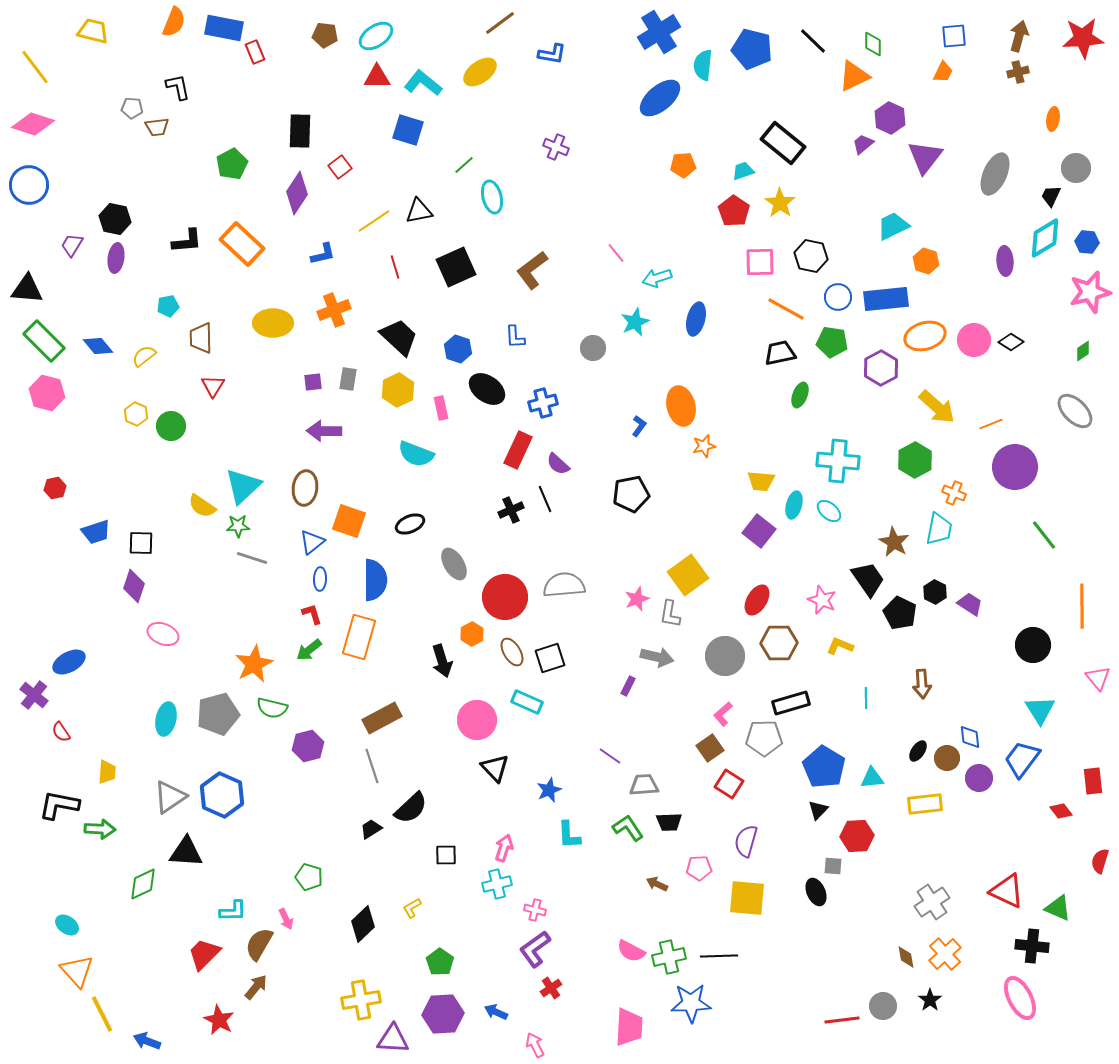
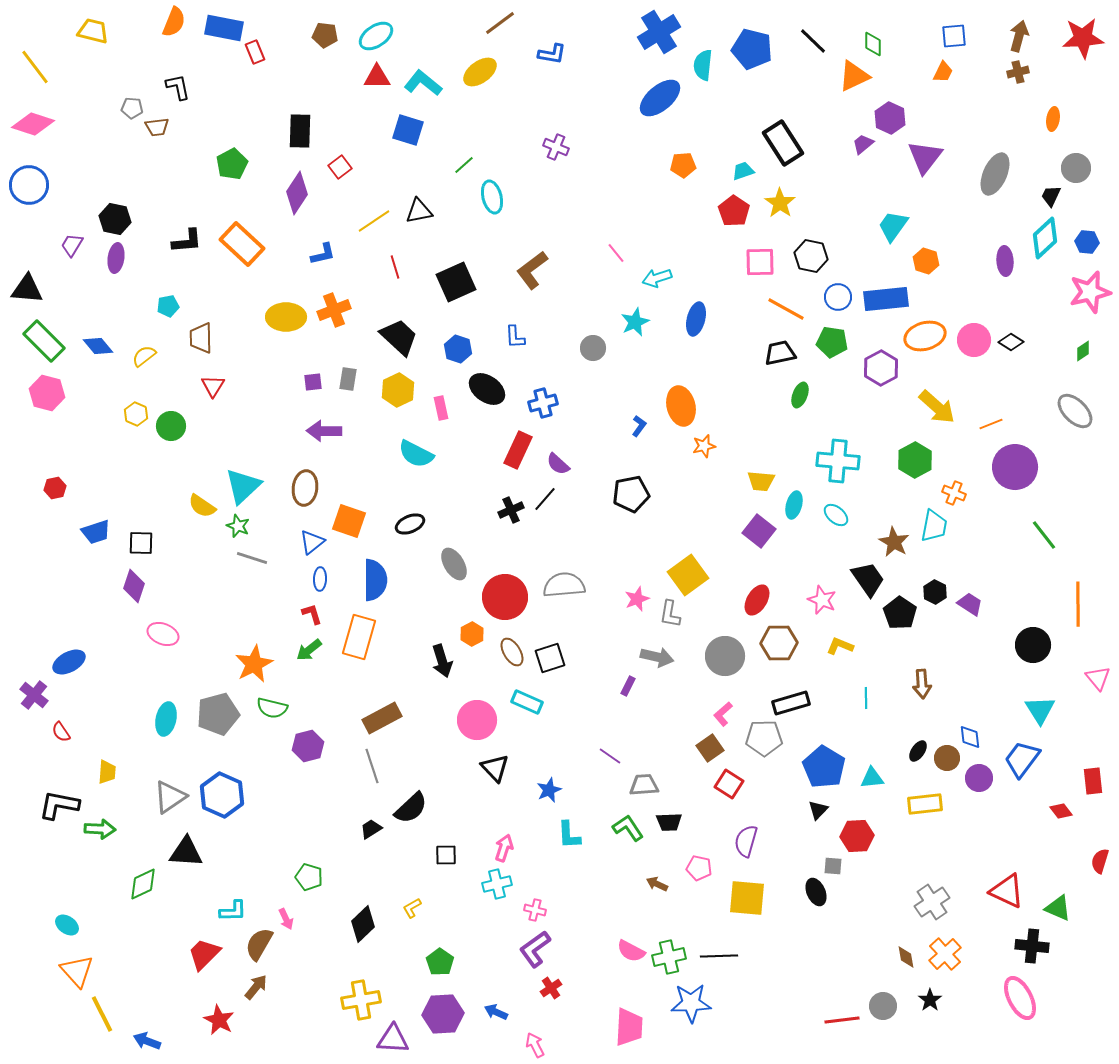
black rectangle at (783, 143): rotated 18 degrees clockwise
cyan trapezoid at (893, 226): rotated 28 degrees counterclockwise
cyan diamond at (1045, 238): rotated 12 degrees counterclockwise
black square at (456, 267): moved 15 px down
yellow ellipse at (273, 323): moved 13 px right, 6 px up
cyan semicircle at (416, 454): rotated 6 degrees clockwise
black line at (545, 499): rotated 64 degrees clockwise
cyan ellipse at (829, 511): moved 7 px right, 4 px down
green star at (238, 526): rotated 25 degrees clockwise
cyan trapezoid at (939, 529): moved 5 px left, 3 px up
orange line at (1082, 606): moved 4 px left, 2 px up
black pentagon at (900, 613): rotated 8 degrees clockwise
pink pentagon at (699, 868): rotated 15 degrees clockwise
